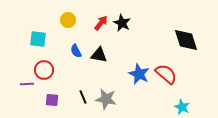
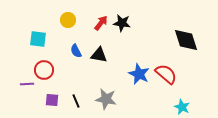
black star: rotated 18 degrees counterclockwise
black line: moved 7 px left, 4 px down
